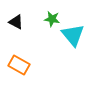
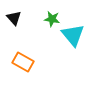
black triangle: moved 2 px left, 4 px up; rotated 21 degrees clockwise
orange rectangle: moved 4 px right, 3 px up
